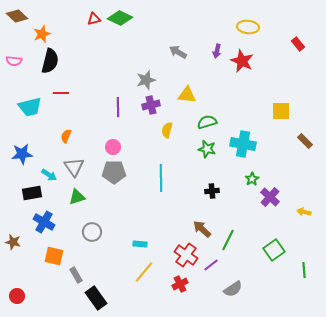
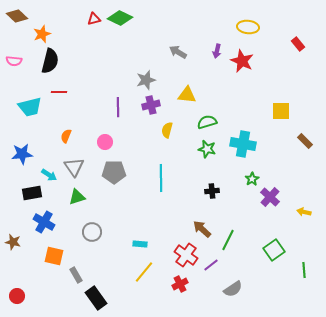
red line at (61, 93): moved 2 px left, 1 px up
pink circle at (113, 147): moved 8 px left, 5 px up
